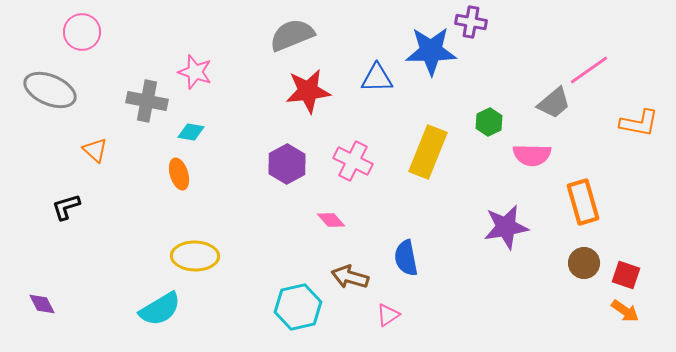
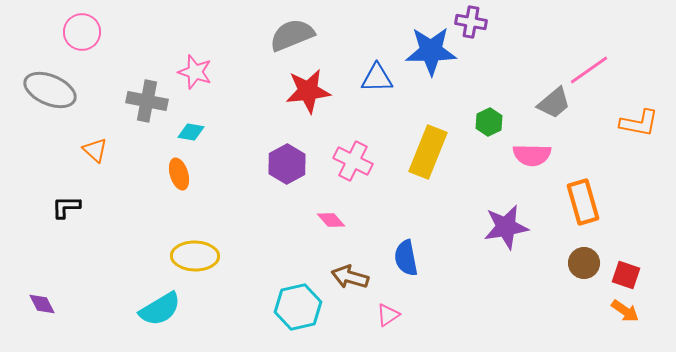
black L-shape: rotated 16 degrees clockwise
